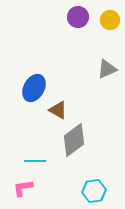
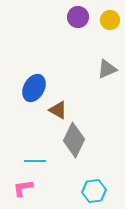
gray diamond: rotated 28 degrees counterclockwise
